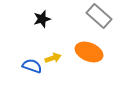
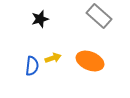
black star: moved 2 px left
orange ellipse: moved 1 px right, 9 px down
blue semicircle: rotated 78 degrees clockwise
